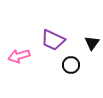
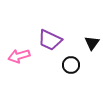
purple trapezoid: moved 3 px left
